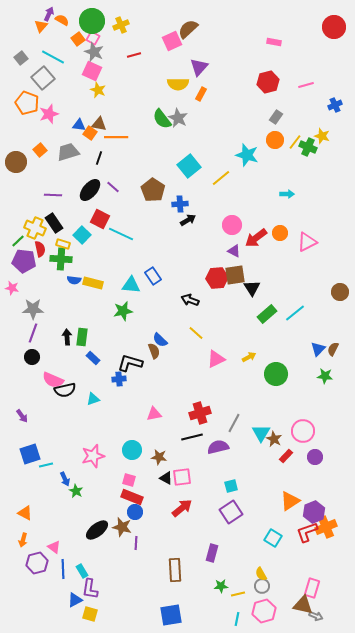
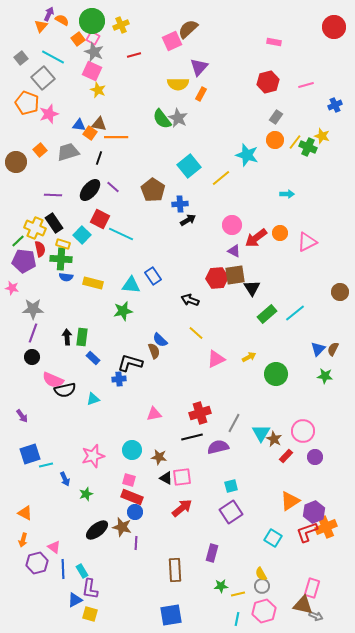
blue semicircle at (74, 280): moved 8 px left, 3 px up
green star at (76, 491): moved 10 px right, 3 px down; rotated 24 degrees clockwise
